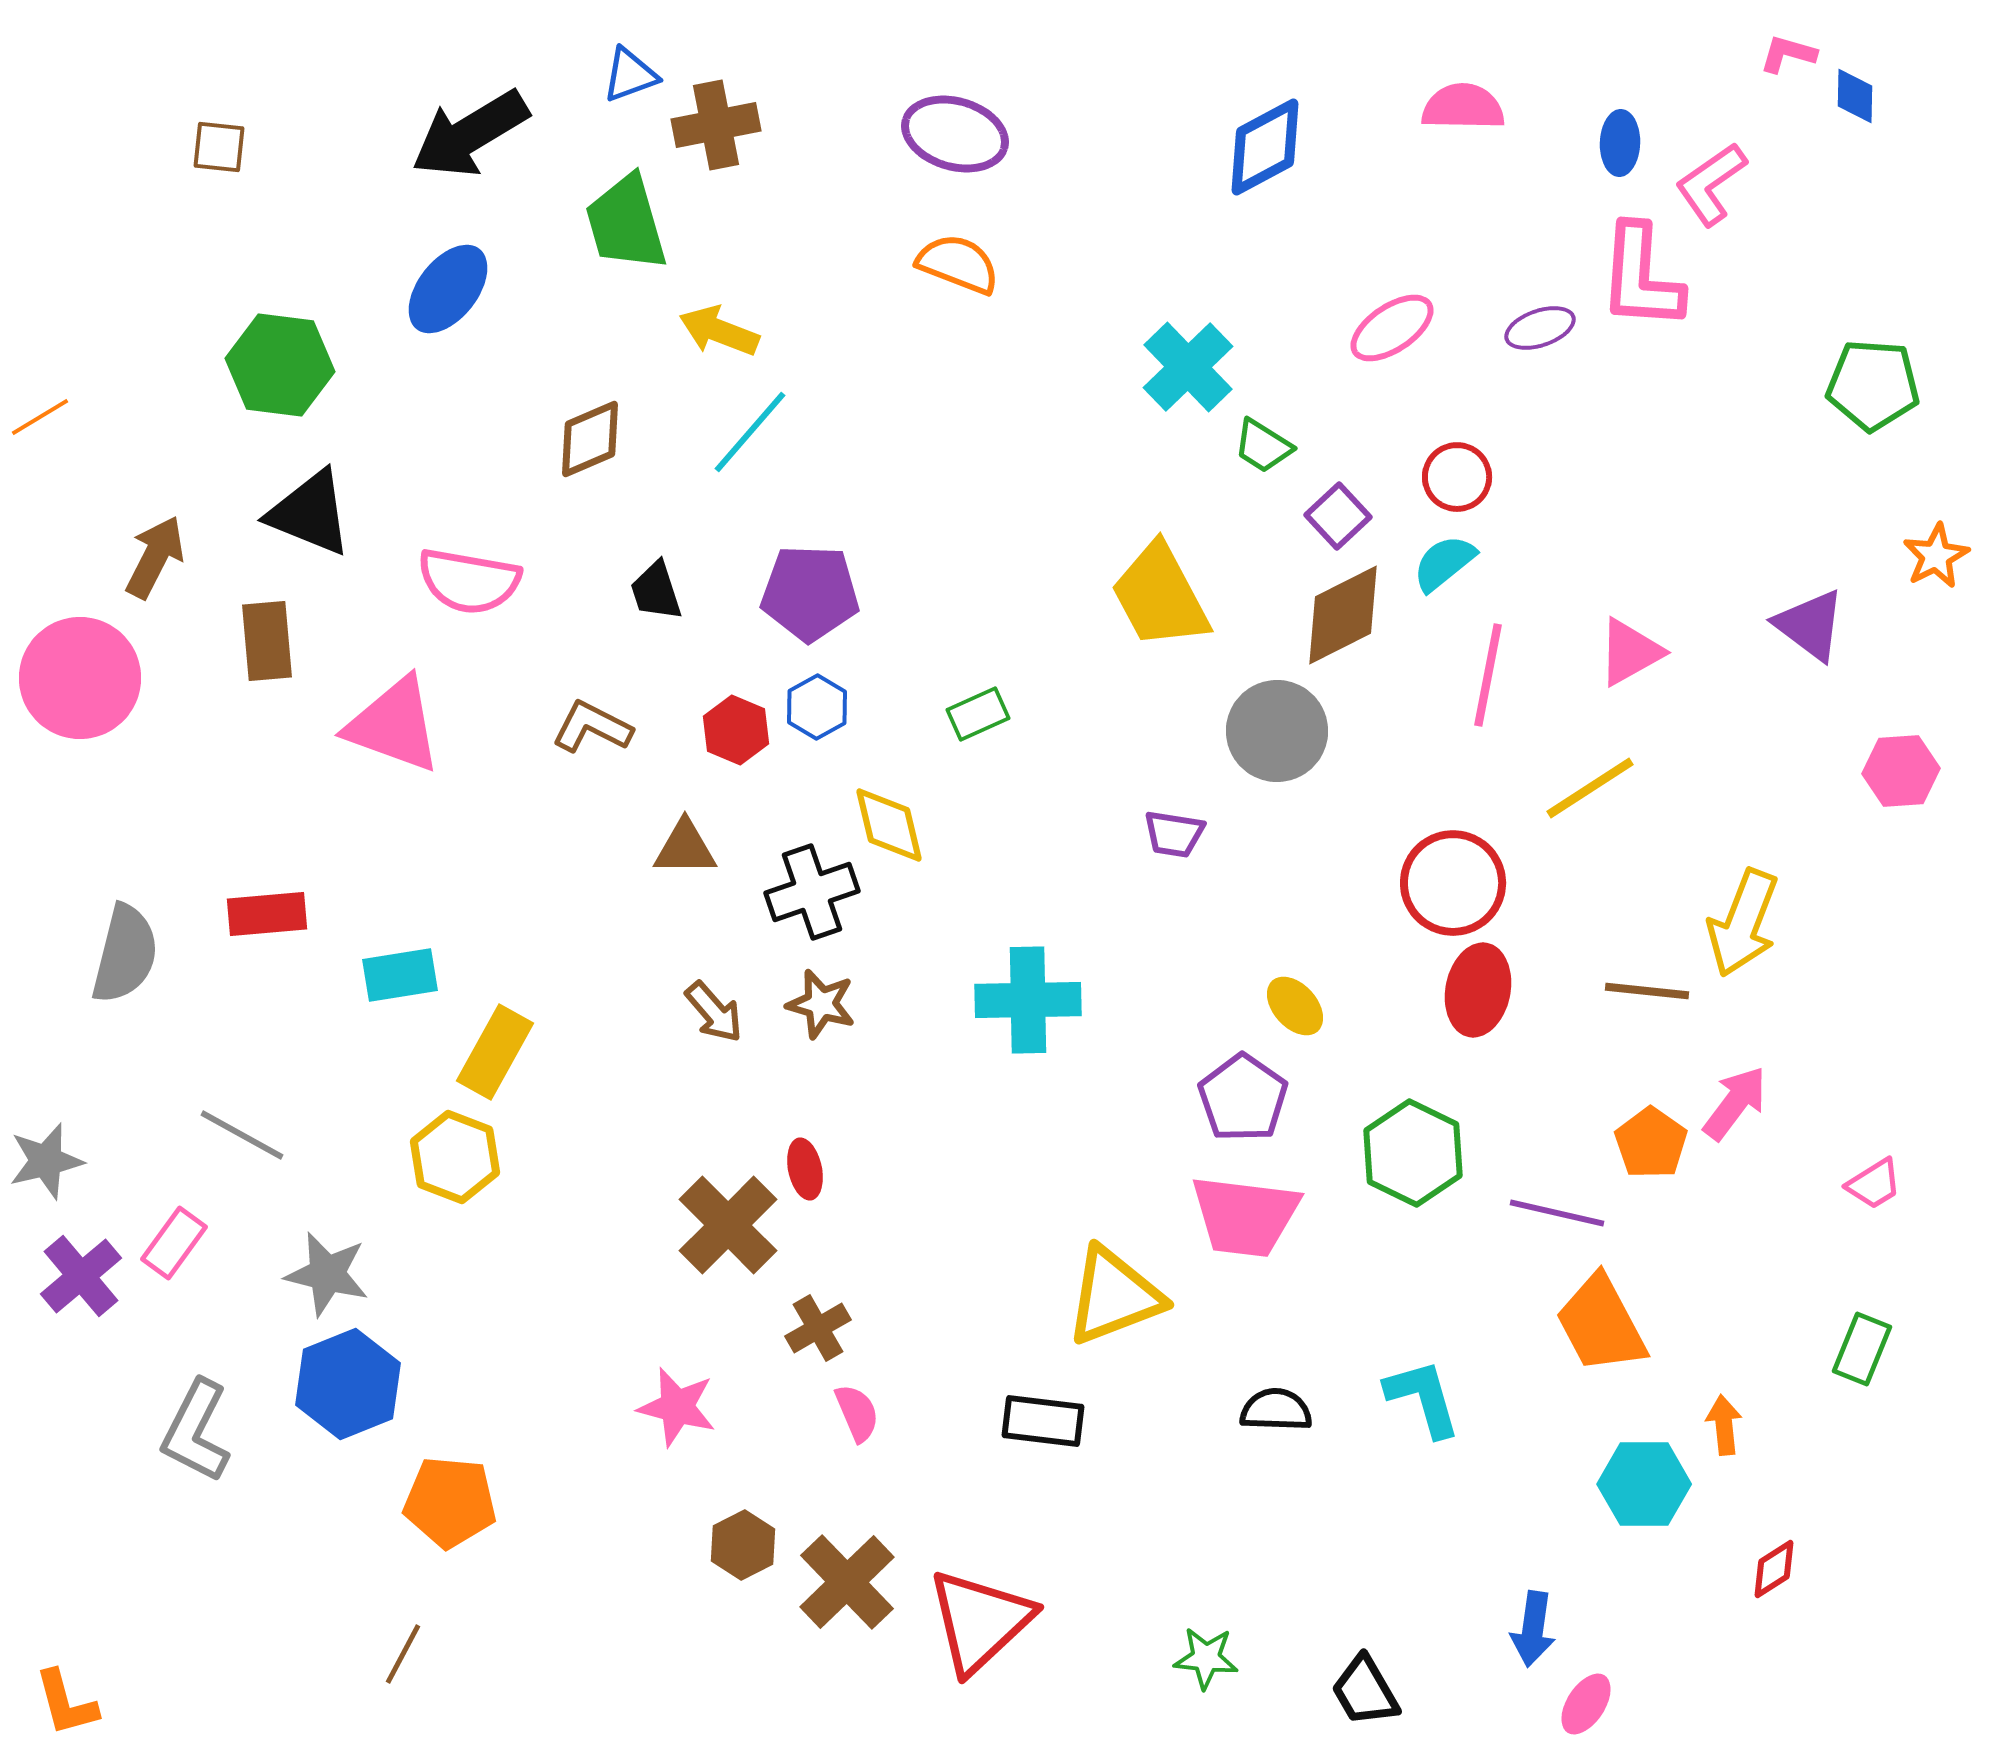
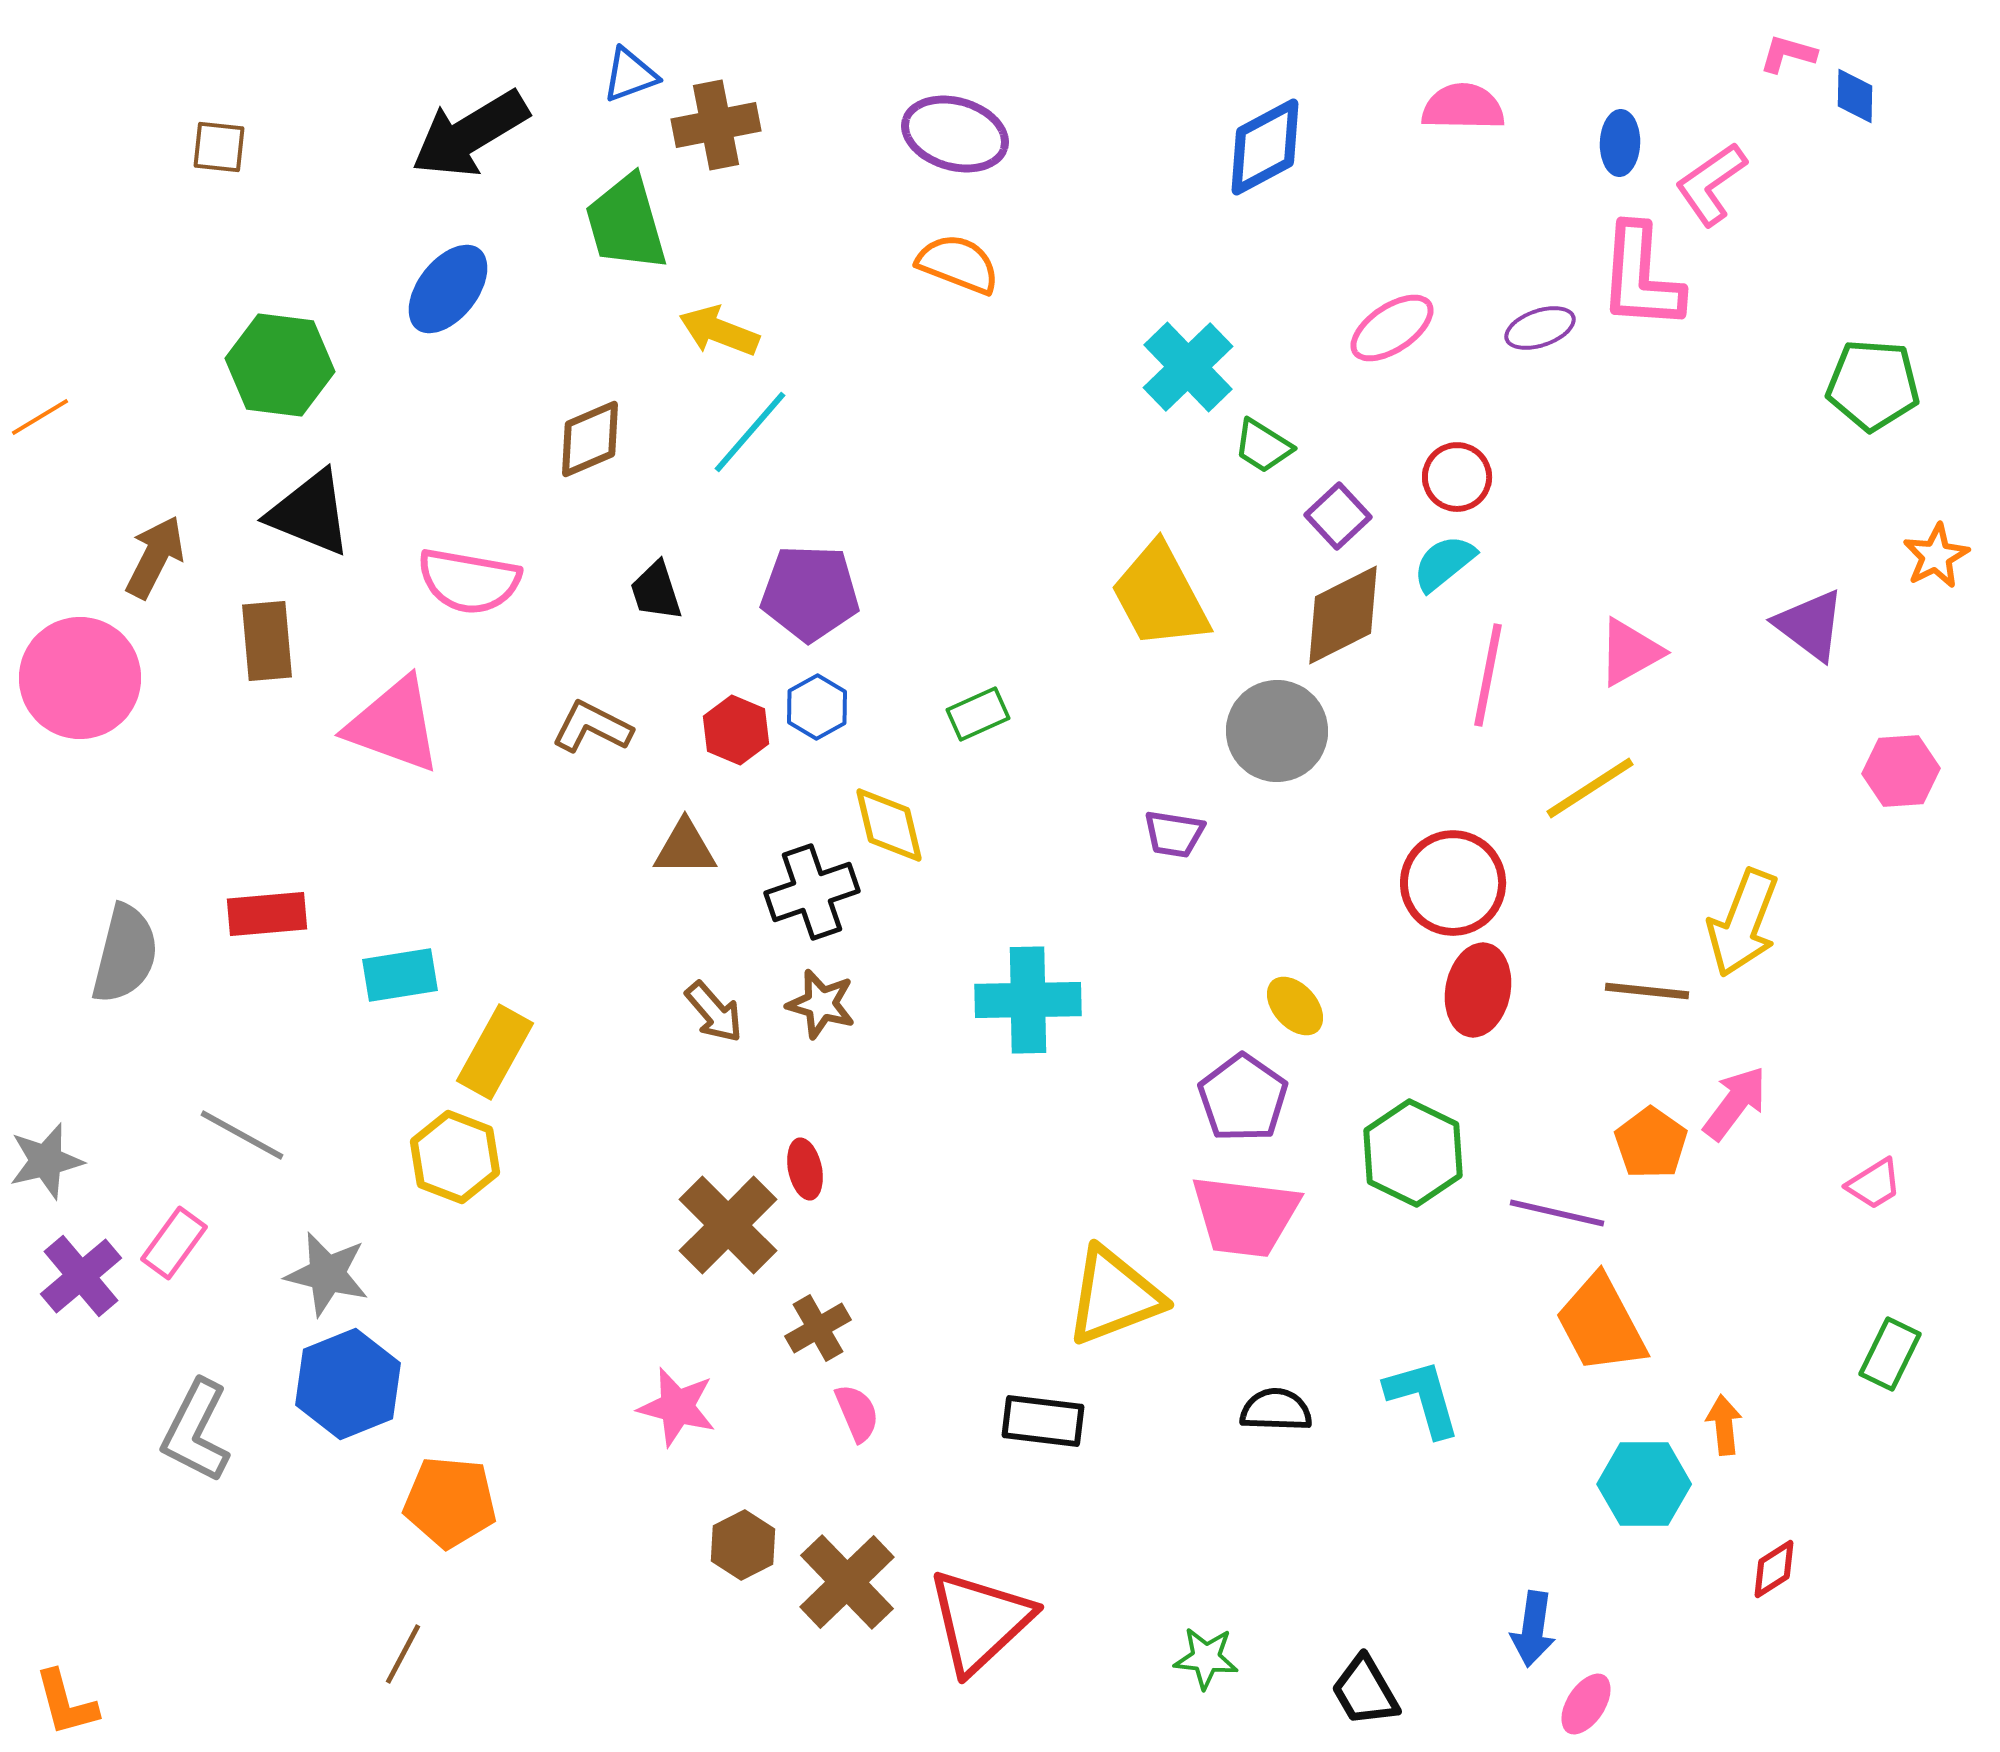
green rectangle at (1862, 1349): moved 28 px right, 5 px down; rotated 4 degrees clockwise
